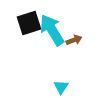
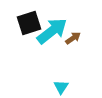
cyan arrow: moved 1 px down; rotated 84 degrees clockwise
brown arrow: moved 1 px left, 2 px up; rotated 14 degrees counterclockwise
